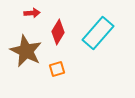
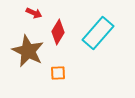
red arrow: moved 2 px right; rotated 28 degrees clockwise
brown star: moved 2 px right
orange square: moved 1 px right, 4 px down; rotated 14 degrees clockwise
